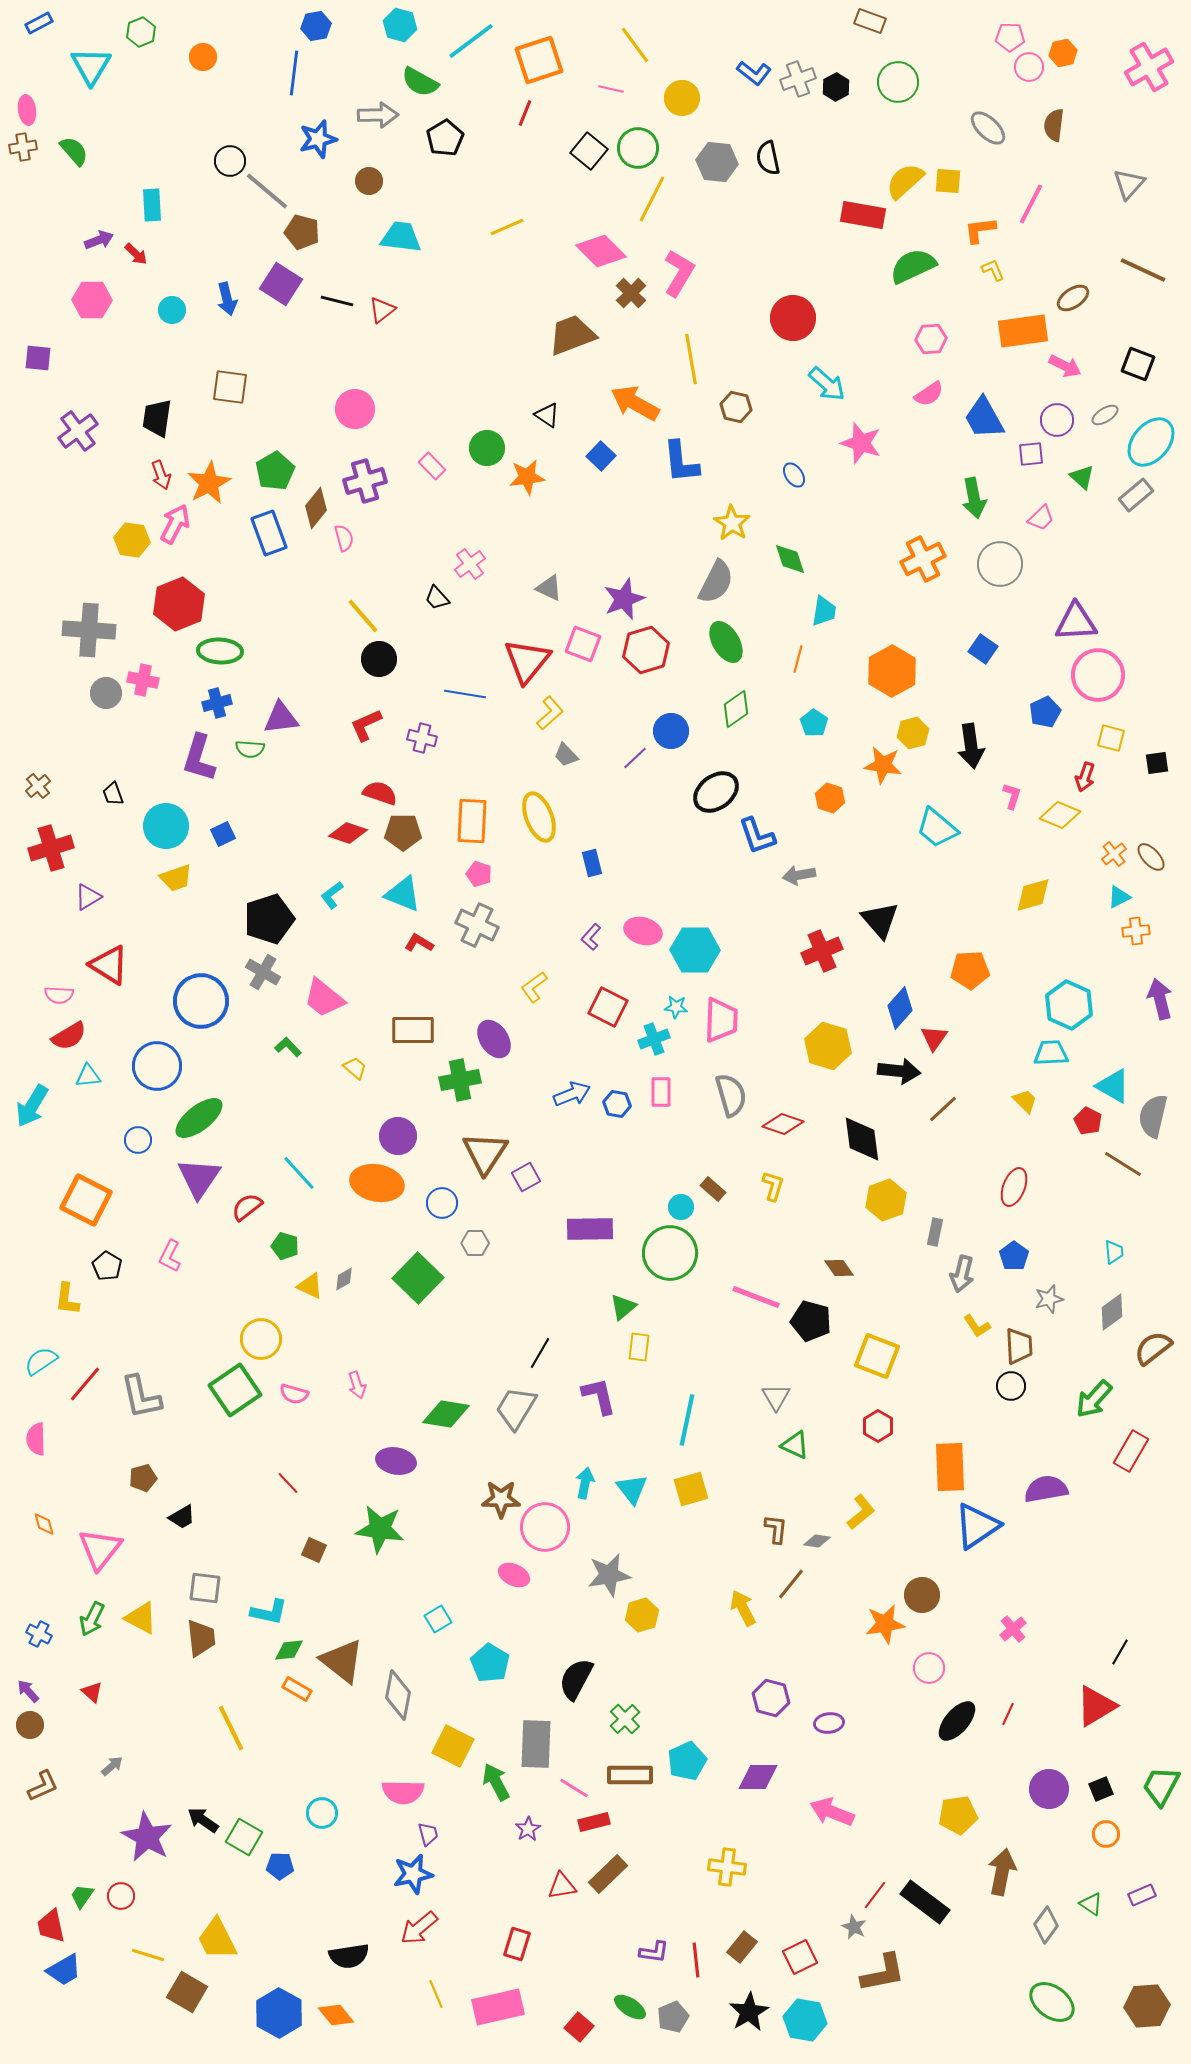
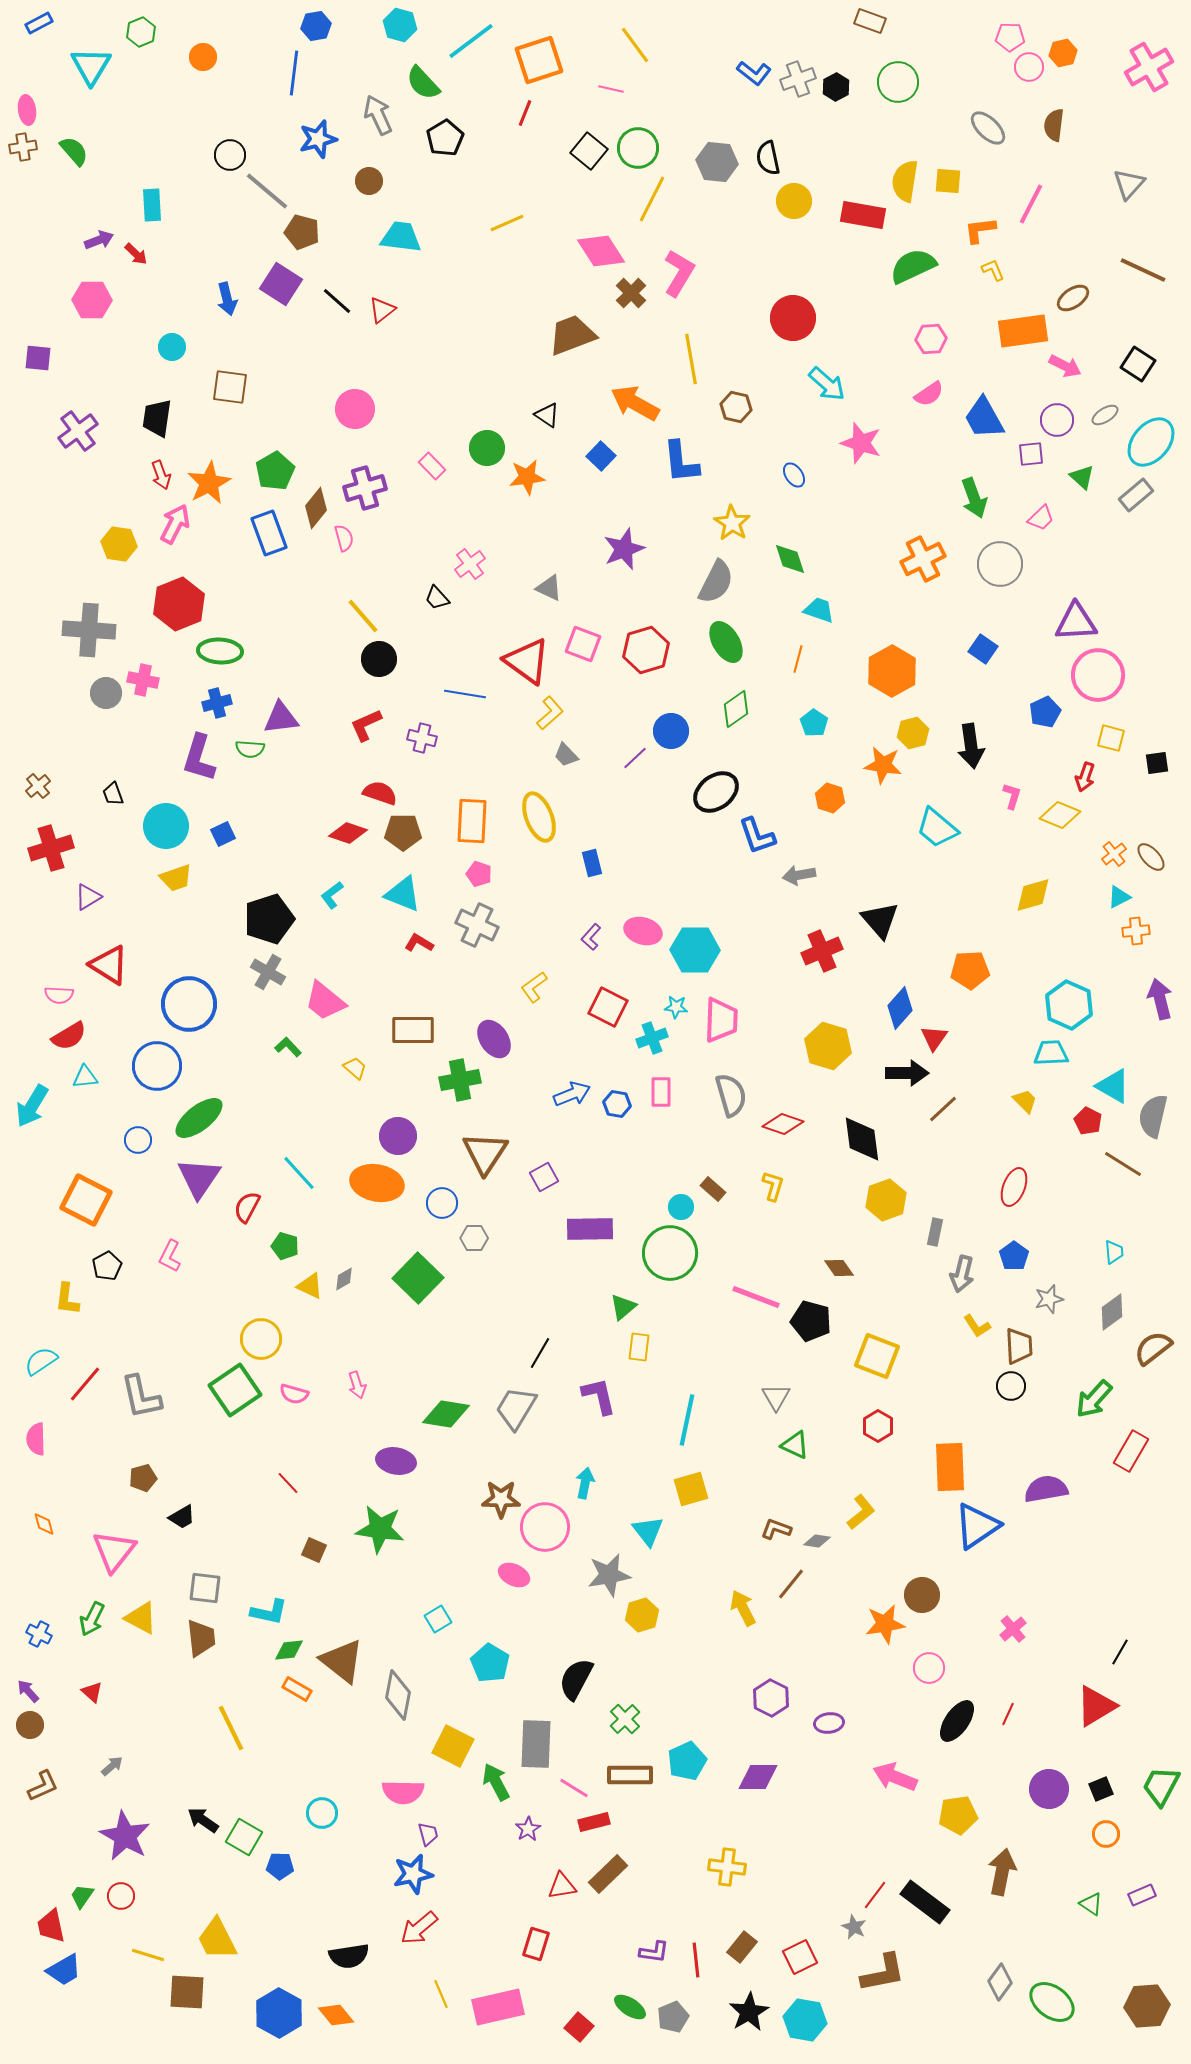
green semicircle at (420, 82): moved 3 px right, 1 px down; rotated 18 degrees clockwise
yellow circle at (682, 98): moved 112 px right, 103 px down
gray arrow at (378, 115): rotated 114 degrees counterclockwise
black circle at (230, 161): moved 6 px up
yellow semicircle at (905, 181): rotated 39 degrees counterclockwise
yellow line at (507, 227): moved 4 px up
pink diamond at (601, 251): rotated 12 degrees clockwise
black line at (337, 301): rotated 28 degrees clockwise
cyan circle at (172, 310): moved 37 px down
black square at (1138, 364): rotated 12 degrees clockwise
purple cross at (365, 481): moved 7 px down
green arrow at (974, 498): rotated 9 degrees counterclockwise
yellow hexagon at (132, 540): moved 13 px left, 4 px down
purple star at (624, 599): moved 50 px up
cyan trapezoid at (824, 611): moved 5 px left, 1 px up; rotated 80 degrees counterclockwise
red triangle at (527, 661): rotated 33 degrees counterclockwise
gray cross at (263, 972): moved 5 px right
pink trapezoid at (324, 998): moved 1 px right, 3 px down
blue circle at (201, 1001): moved 12 px left, 3 px down
cyan cross at (654, 1039): moved 2 px left, 1 px up
black arrow at (899, 1071): moved 8 px right, 2 px down; rotated 6 degrees counterclockwise
cyan triangle at (88, 1076): moved 3 px left, 1 px down
purple square at (526, 1177): moved 18 px right
red semicircle at (247, 1207): rotated 24 degrees counterclockwise
gray hexagon at (475, 1243): moved 1 px left, 5 px up
black pentagon at (107, 1266): rotated 12 degrees clockwise
cyan triangle at (632, 1489): moved 16 px right, 42 px down
brown L-shape at (776, 1529): rotated 76 degrees counterclockwise
pink triangle at (100, 1549): moved 14 px right, 2 px down
purple hexagon at (771, 1698): rotated 12 degrees clockwise
black ellipse at (957, 1721): rotated 6 degrees counterclockwise
pink arrow at (832, 1812): moved 63 px right, 35 px up
purple star at (147, 1837): moved 22 px left, 1 px up
gray diamond at (1046, 1925): moved 46 px left, 57 px down
red rectangle at (517, 1944): moved 19 px right
brown square at (187, 1992): rotated 27 degrees counterclockwise
yellow line at (436, 1994): moved 5 px right
